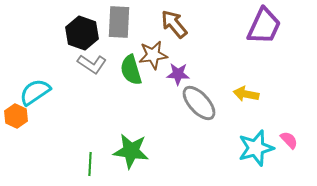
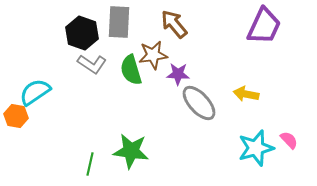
orange hexagon: rotated 15 degrees counterclockwise
green line: rotated 10 degrees clockwise
